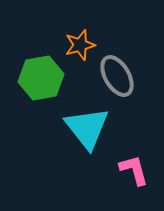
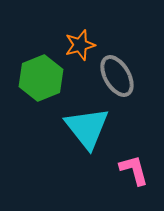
green hexagon: rotated 12 degrees counterclockwise
